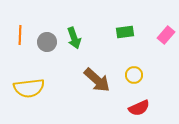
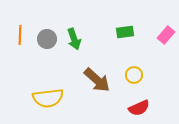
green arrow: moved 1 px down
gray circle: moved 3 px up
yellow semicircle: moved 19 px right, 10 px down
